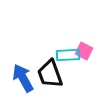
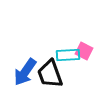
blue arrow: moved 2 px right, 6 px up; rotated 116 degrees counterclockwise
